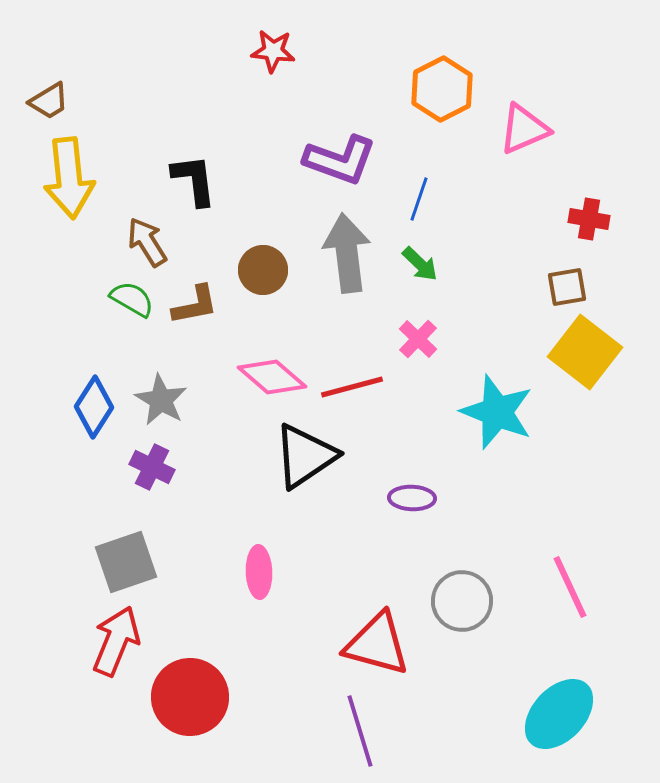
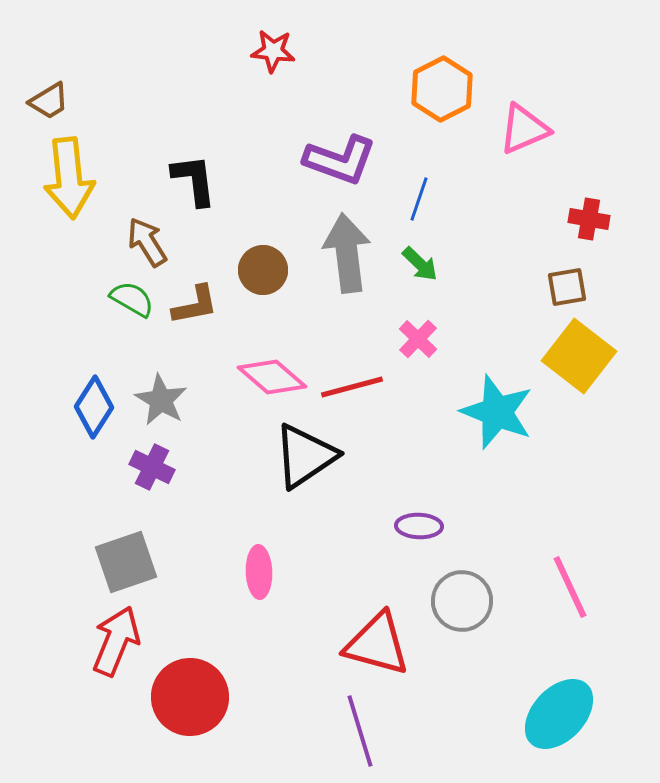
yellow square: moved 6 px left, 4 px down
purple ellipse: moved 7 px right, 28 px down
